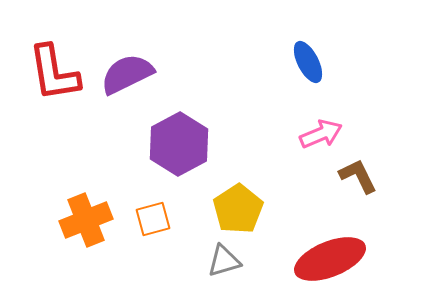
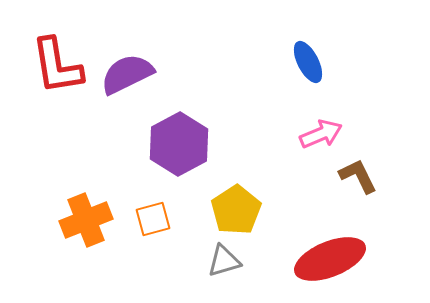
red L-shape: moved 3 px right, 7 px up
yellow pentagon: moved 2 px left, 1 px down
